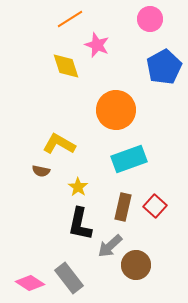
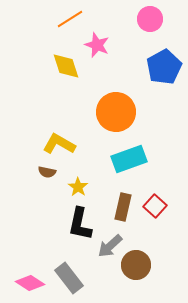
orange circle: moved 2 px down
brown semicircle: moved 6 px right, 1 px down
